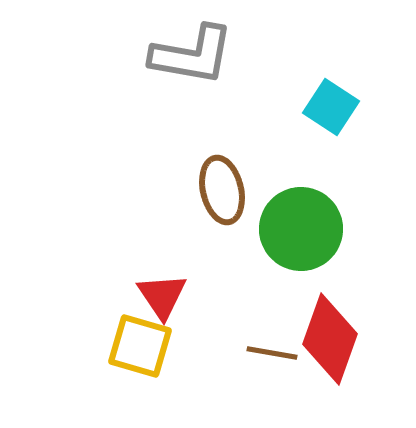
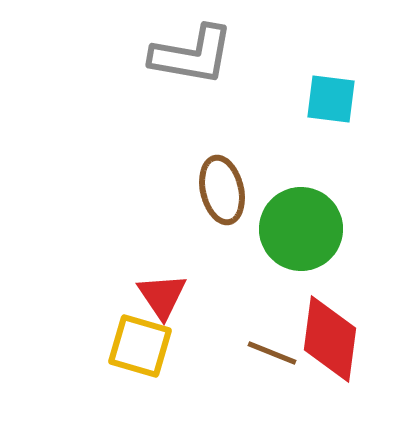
cyan square: moved 8 px up; rotated 26 degrees counterclockwise
red diamond: rotated 12 degrees counterclockwise
brown line: rotated 12 degrees clockwise
